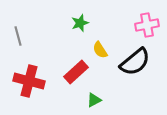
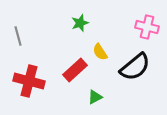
pink cross: moved 2 px down; rotated 25 degrees clockwise
yellow semicircle: moved 2 px down
black semicircle: moved 5 px down
red rectangle: moved 1 px left, 2 px up
green triangle: moved 1 px right, 3 px up
